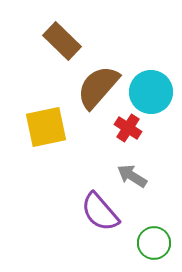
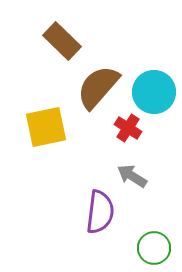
cyan circle: moved 3 px right
purple semicircle: rotated 132 degrees counterclockwise
green circle: moved 5 px down
